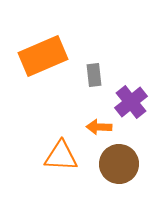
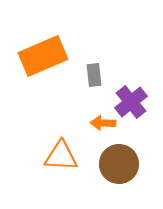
orange arrow: moved 4 px right, 4 px up
